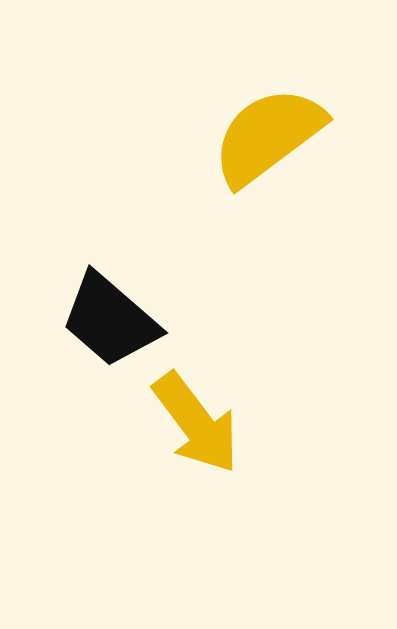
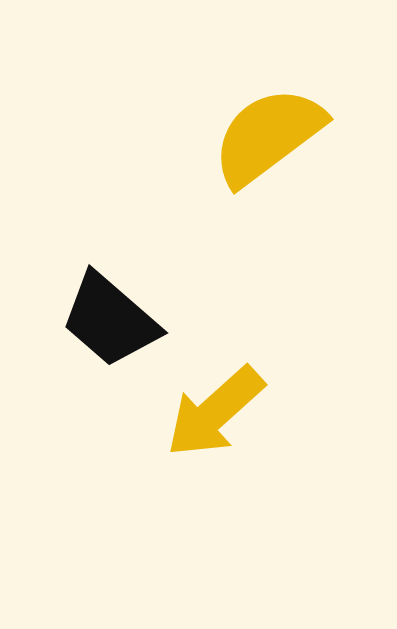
yellow arrow: moved 19 px right, 11 px up; rotated 85 degrees clockwise
